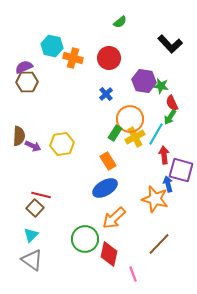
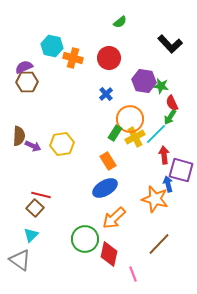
cyan line: rotated 15 degrees clockwise
gray triangle: moved 12 px left
